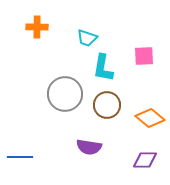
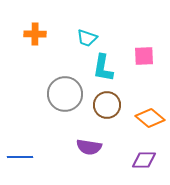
orange cross: moved 2 px left, 7 px down
purple diamond: moved 1 px left
